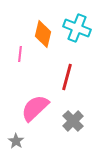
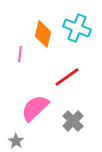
red line: rotated 40 degrees clockwise
